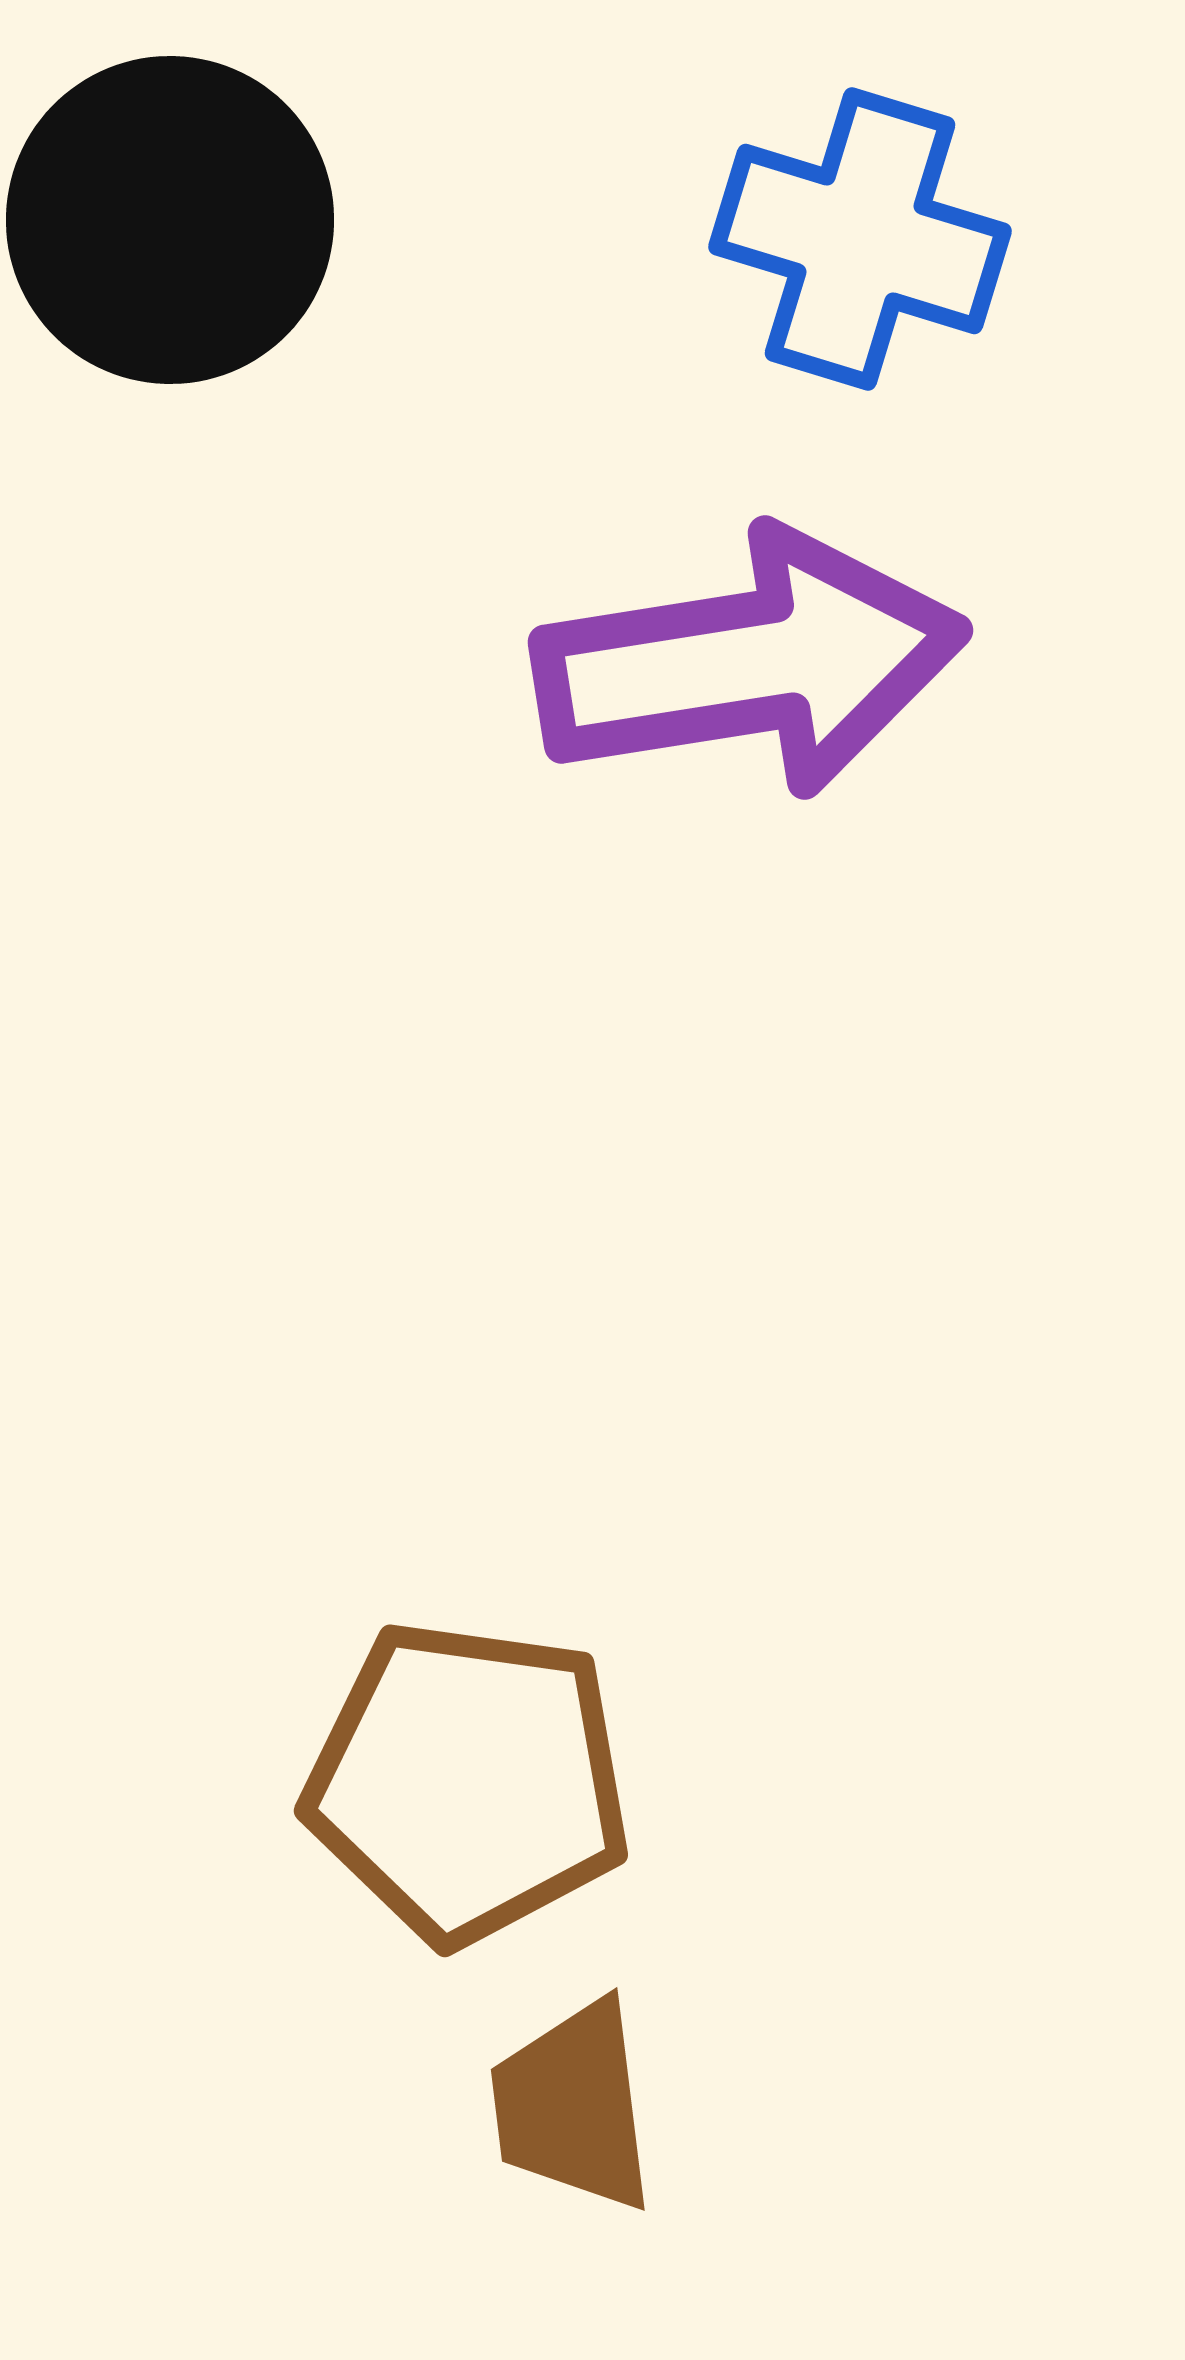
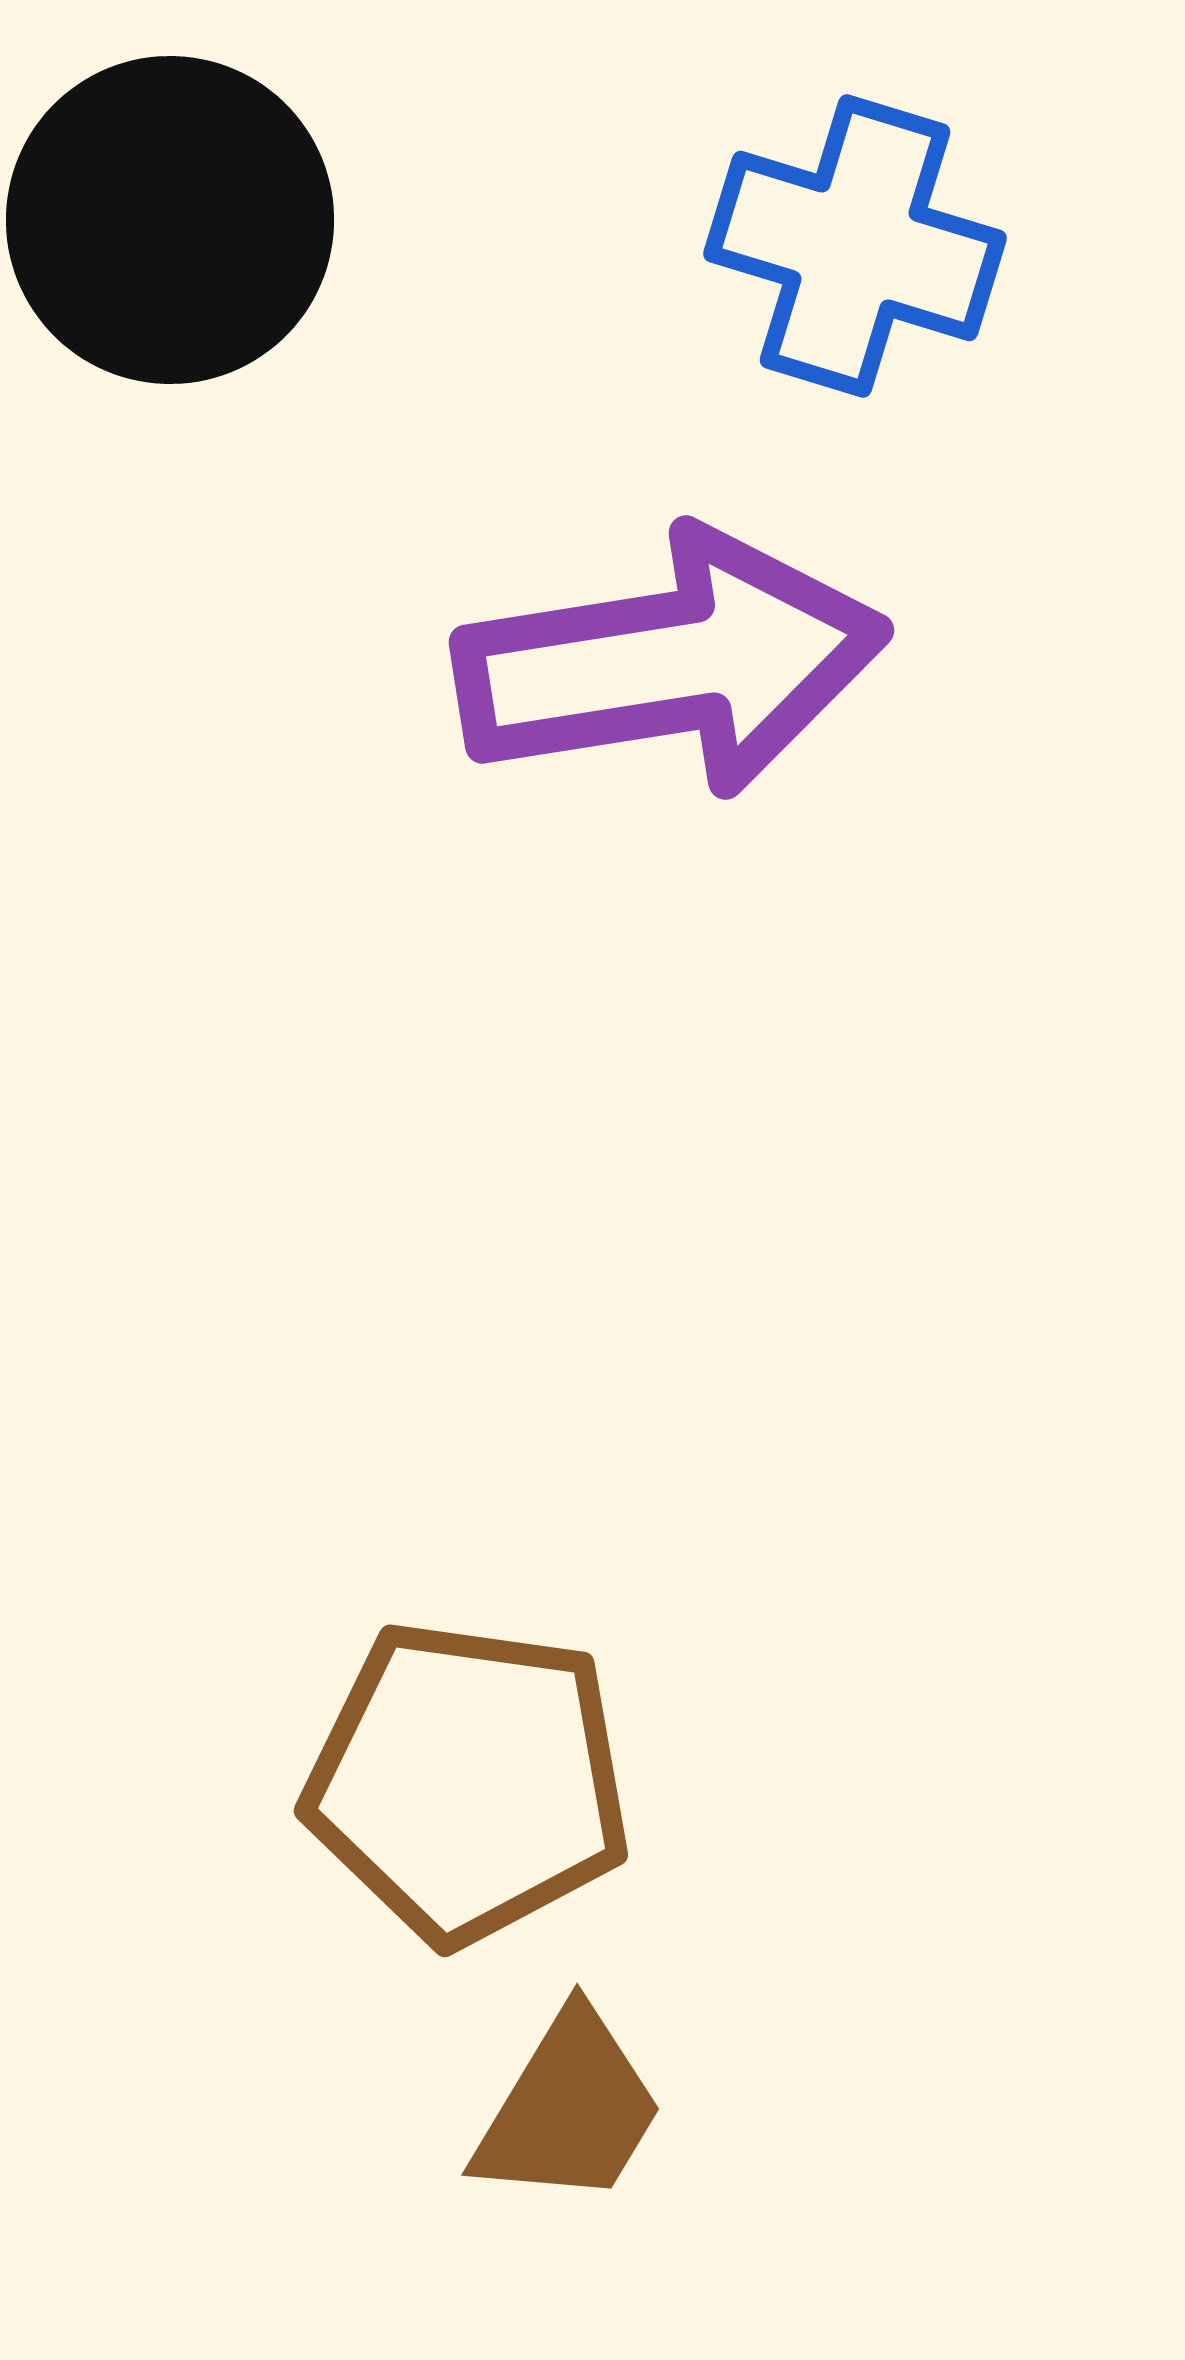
blue cross: moved 5 px left, 7 px down
purple arrow: moved 79 px left
brown trapezoid: moved 4 px left, 3 px down; rotated 142 degrees counterclockwise
